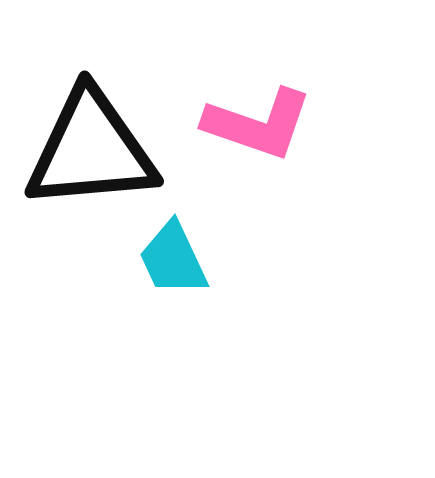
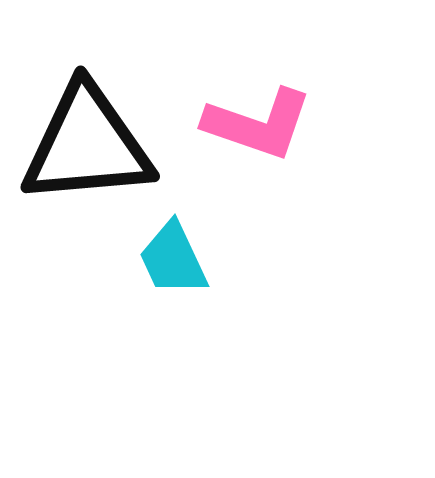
black triangle: moved 4 px left, 5 px up
